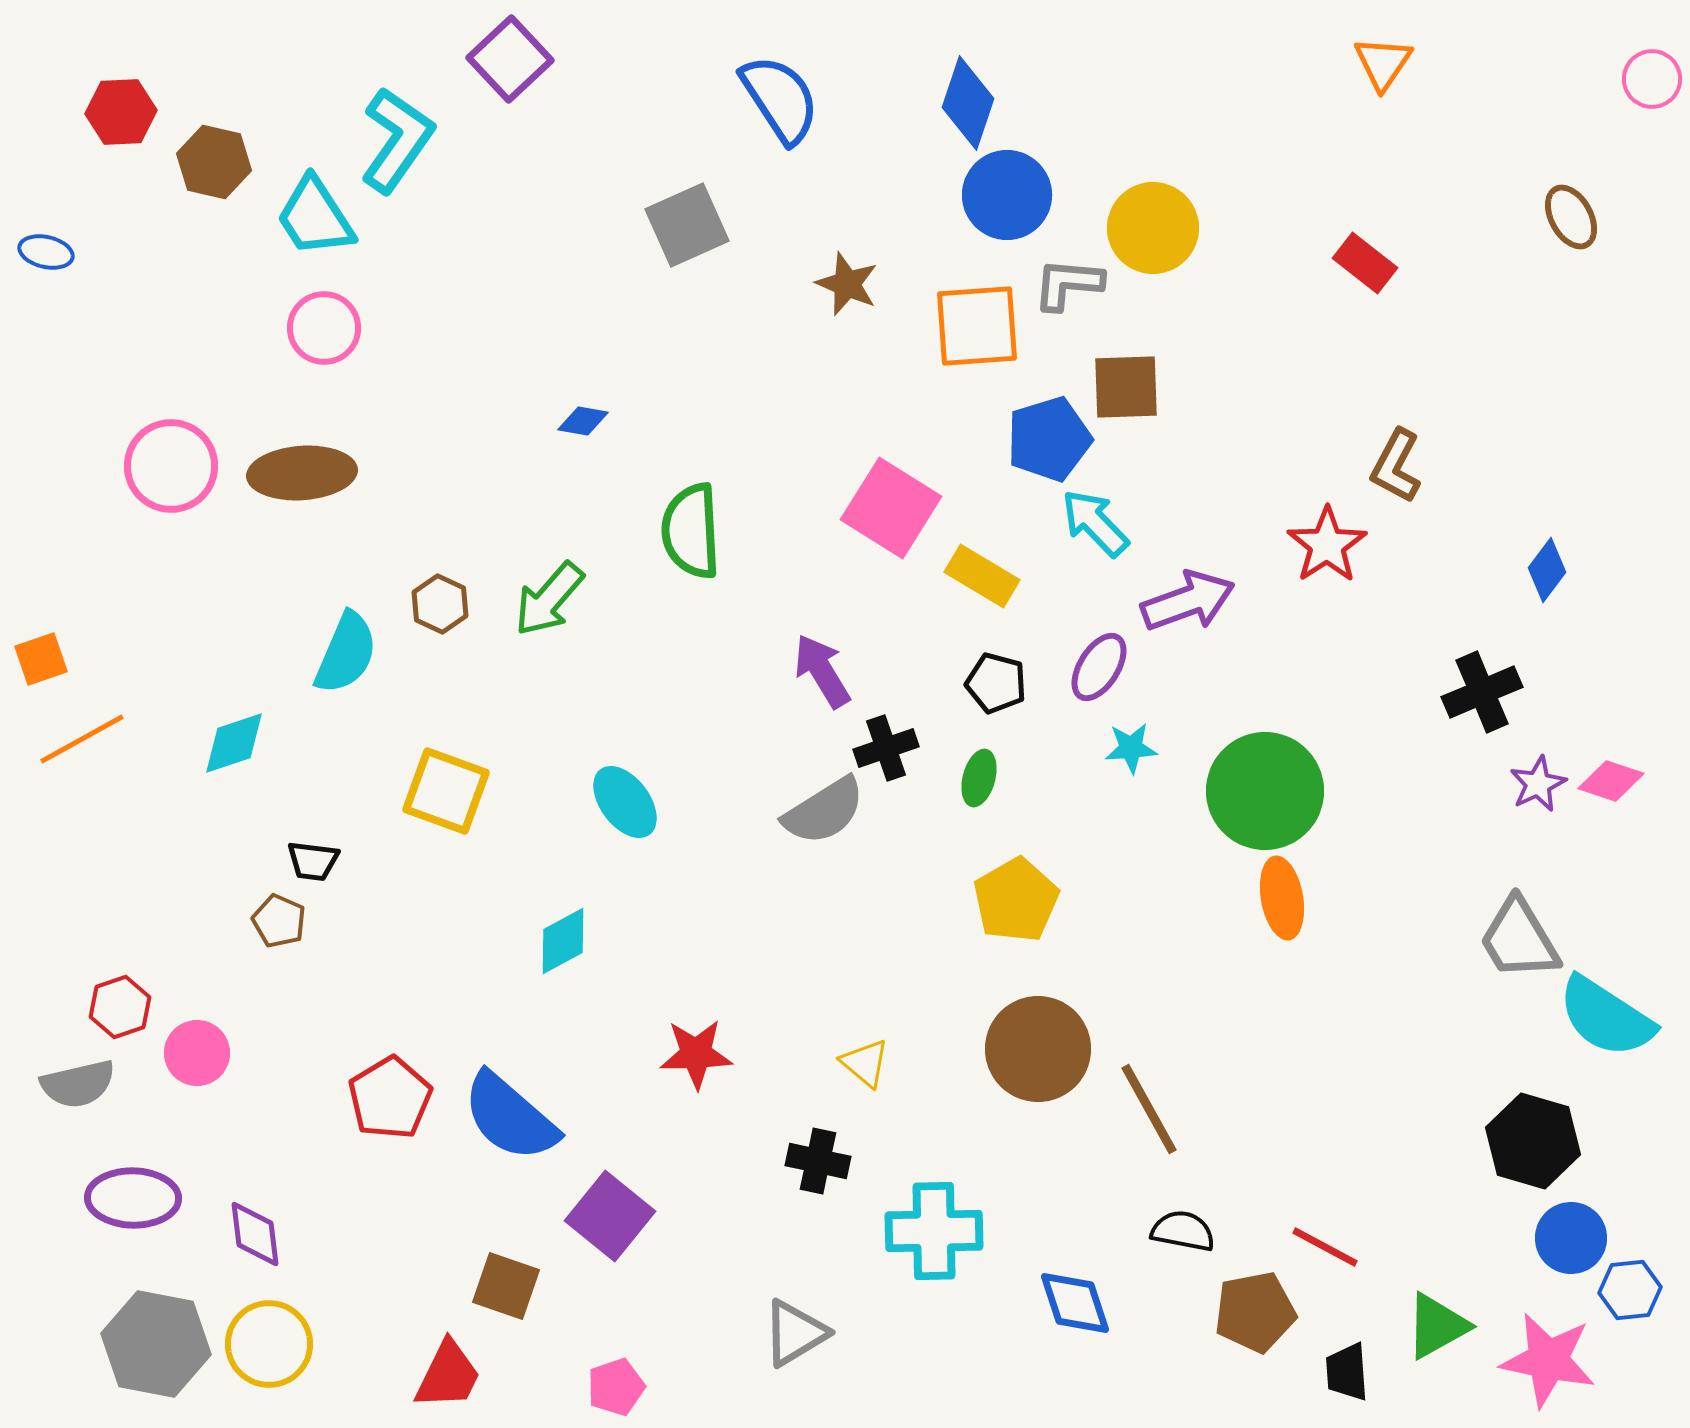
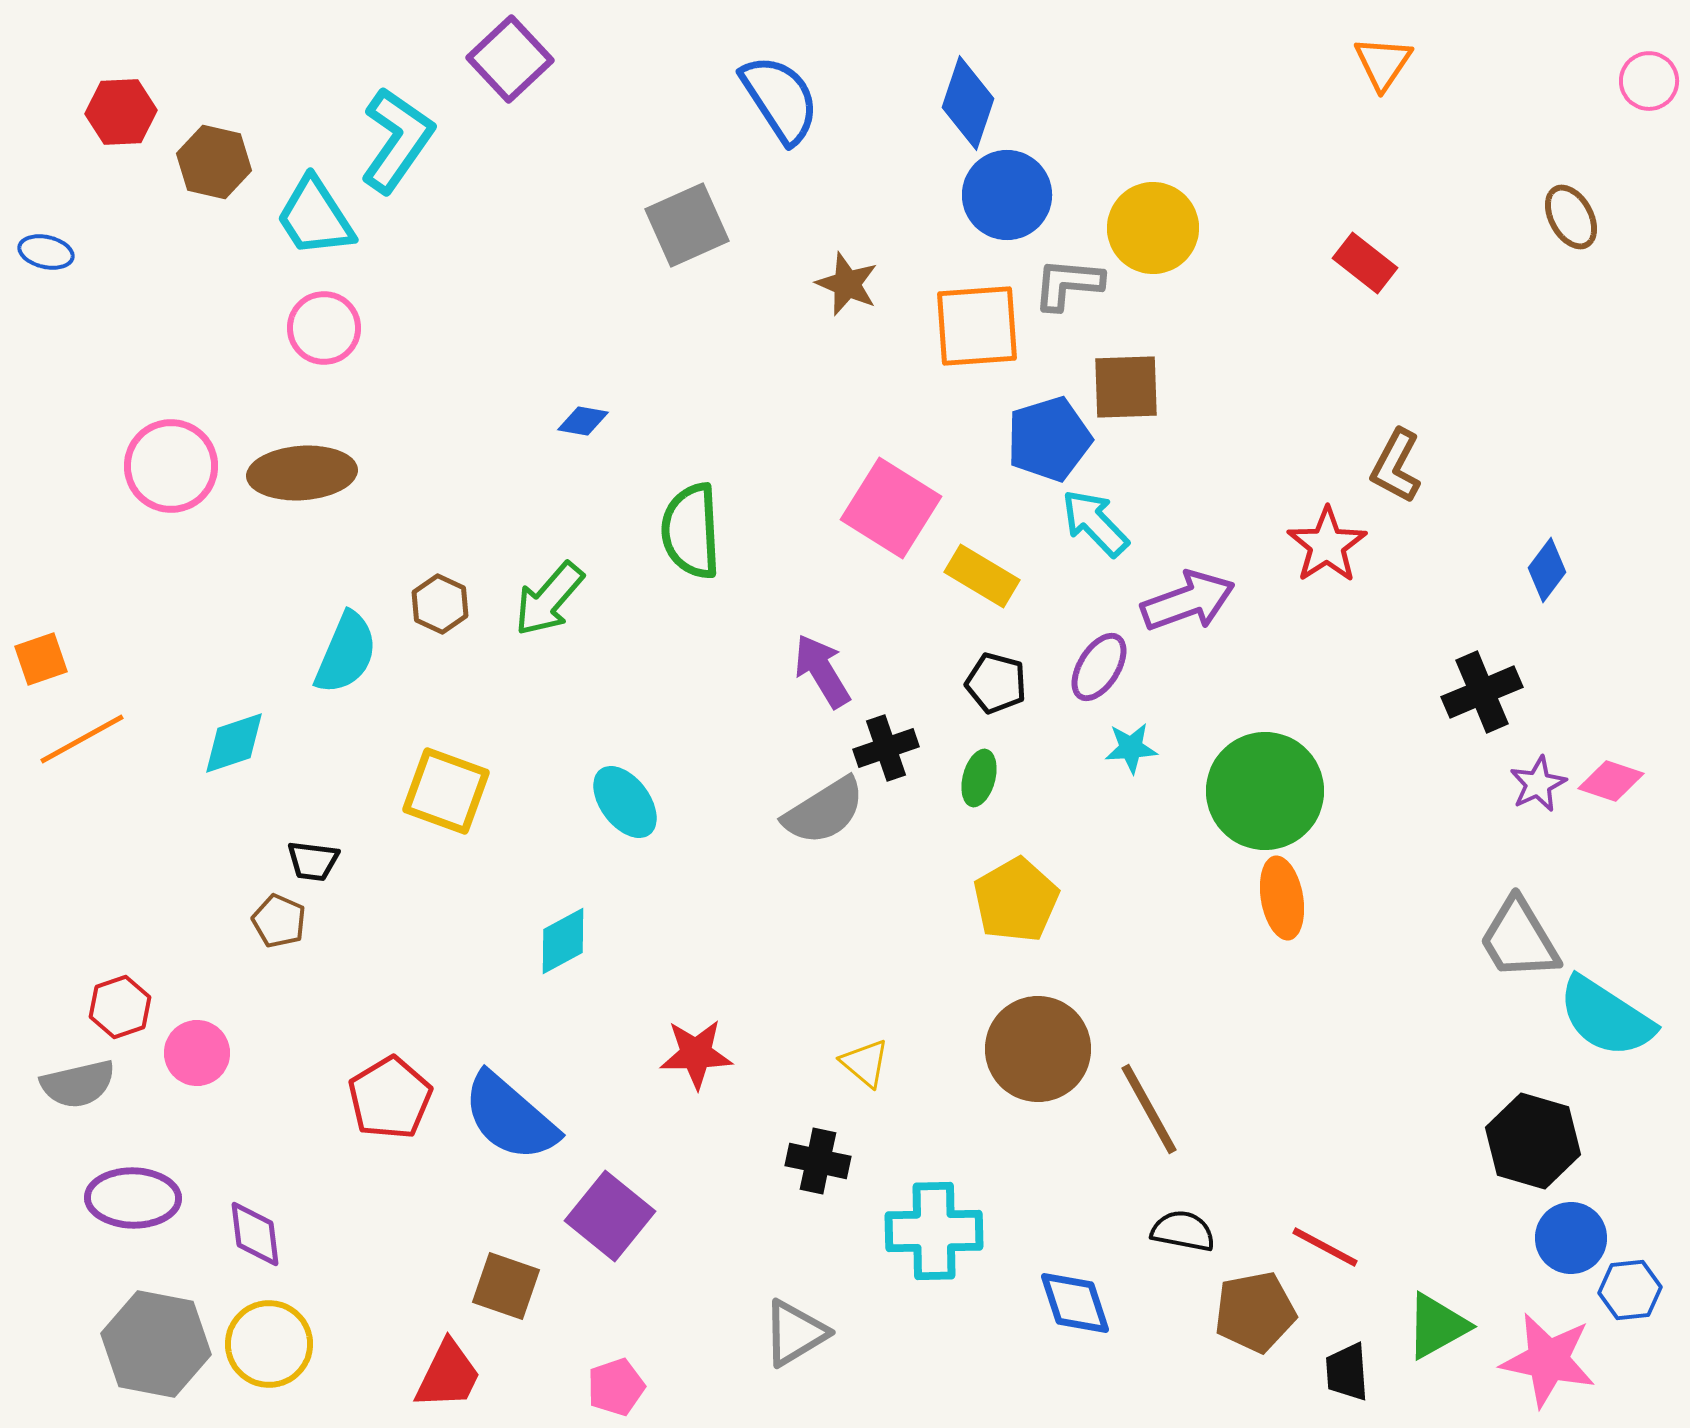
pink circle at (1652, 79): moved 3 px left, 2 px down
